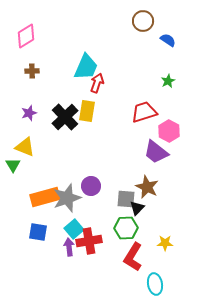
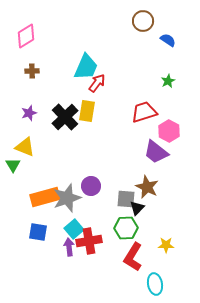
red arrow: rotated 18 degrees clockwise
yellow star: moved 1 px right, 2 px down
